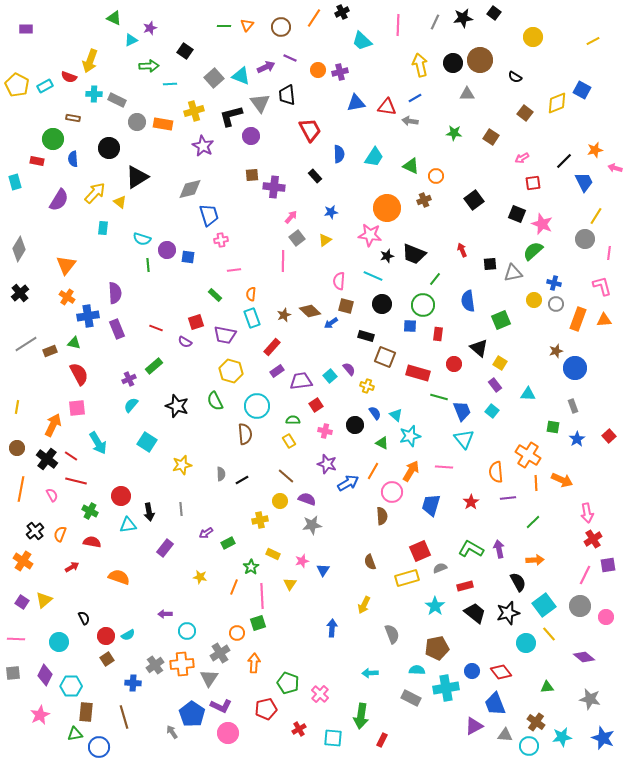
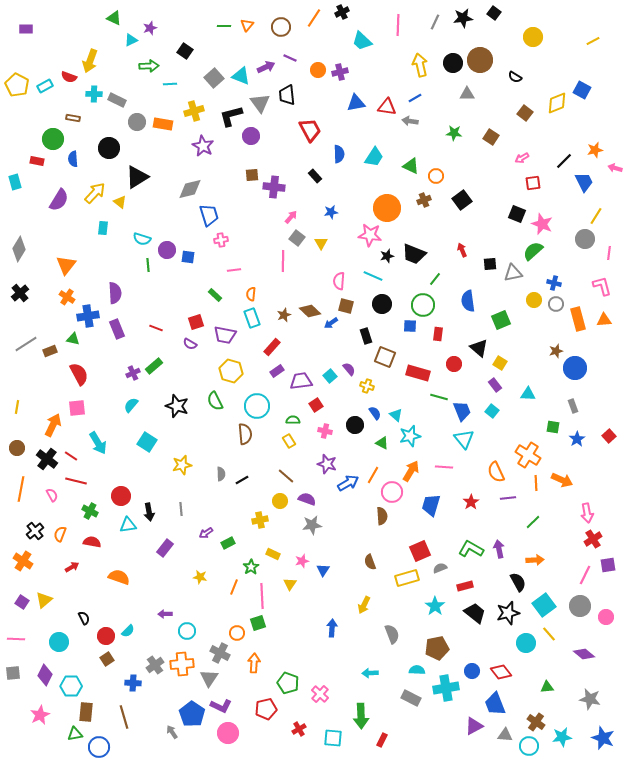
black square at (474, 200): moved 12 px left
gray square at (297, 238): rotated 14 degrees counterclockwise
yellow triangle at (325, 240): moved 4 px left, 3 px down; rotated 24 degrees counterclockwise
orange rectangle at (578, 319): rotated 35 degrees counterclockwise
black rectangle at (366, 336): rotated 56 degrees clockwise
purple semicircle at (185, 342): moved 5 px right, 2 px down
green triangle at (74, 343): moved 1 px left, 4 px up
purple cross at (129, 379): moved 4 px right, 6 px up
orange line at (373, 471): moved 4 px down
orange semicircle at (496, 472): rotated 20 degrees counterclockwise
cyan semicircle at (128, 635): moved 4 px up; rotated 16 degrees counterclockwise
gray cross at (220, 653): rotated 30 degrees counterclockwise
purple diamond at (584, 657): moved 3 px up
green arrow at (361, 716): rotated 10 degrees counterclockwise
